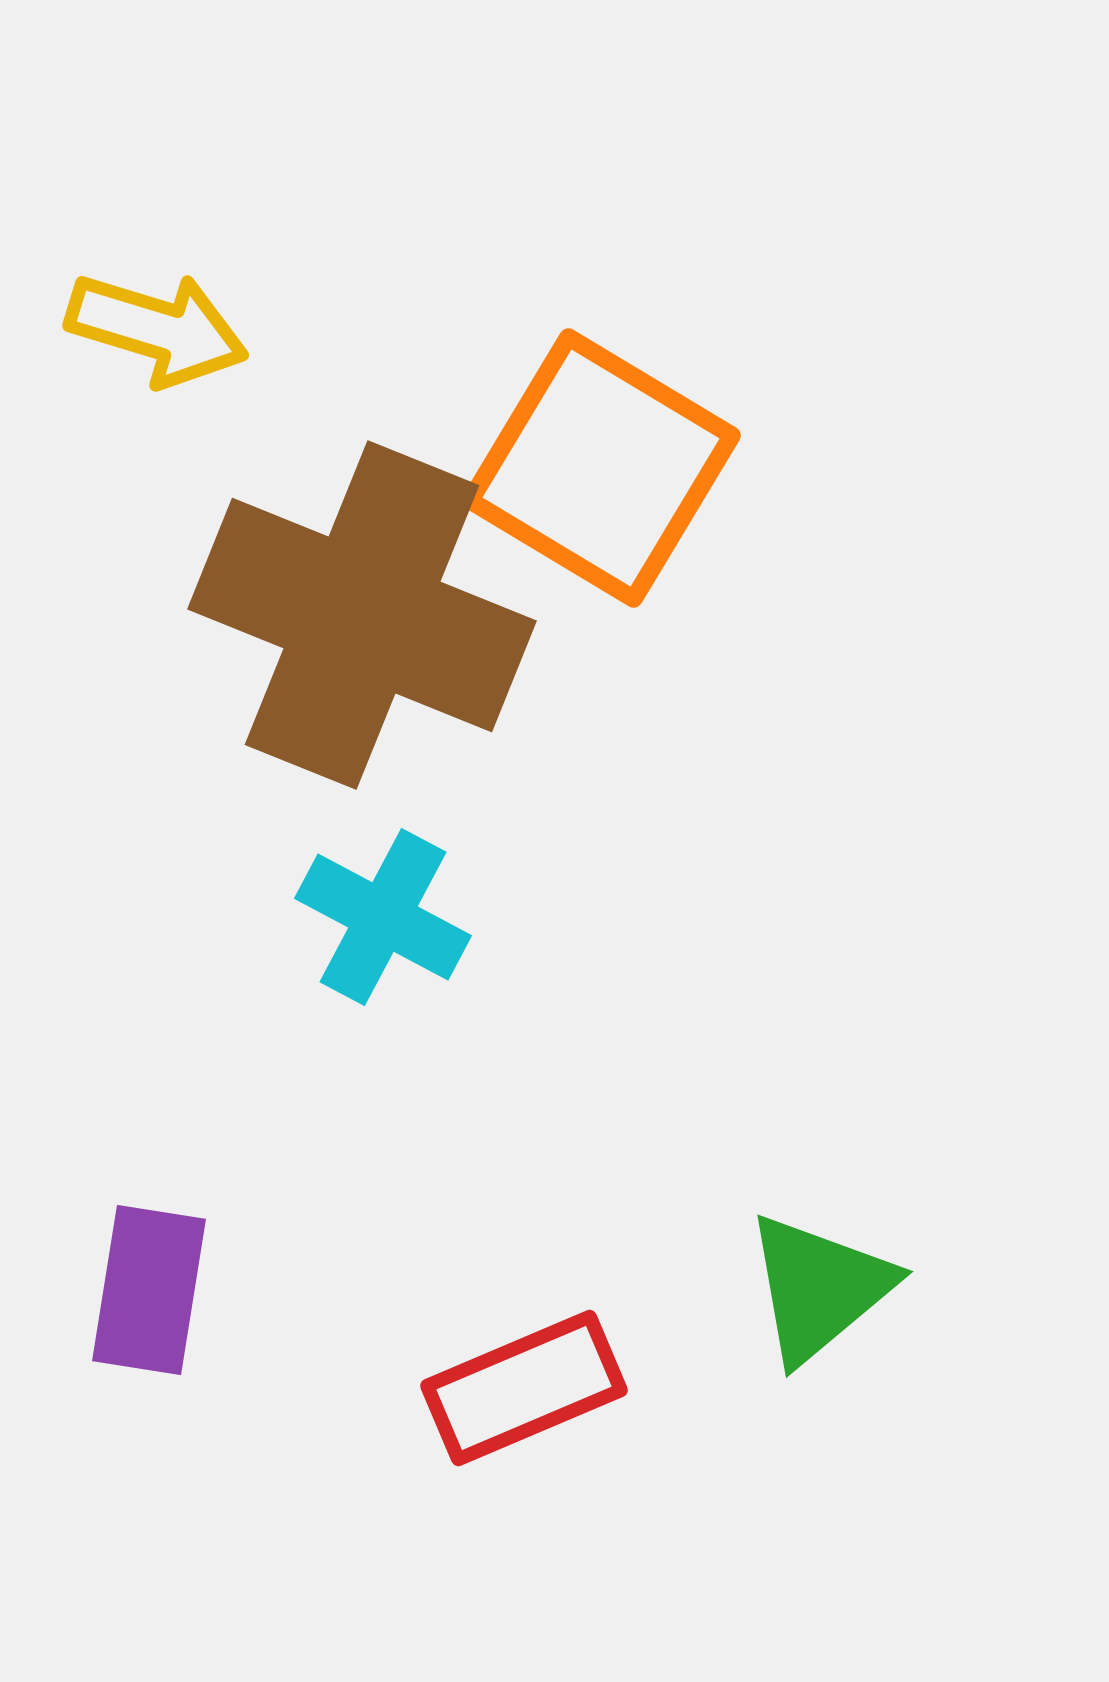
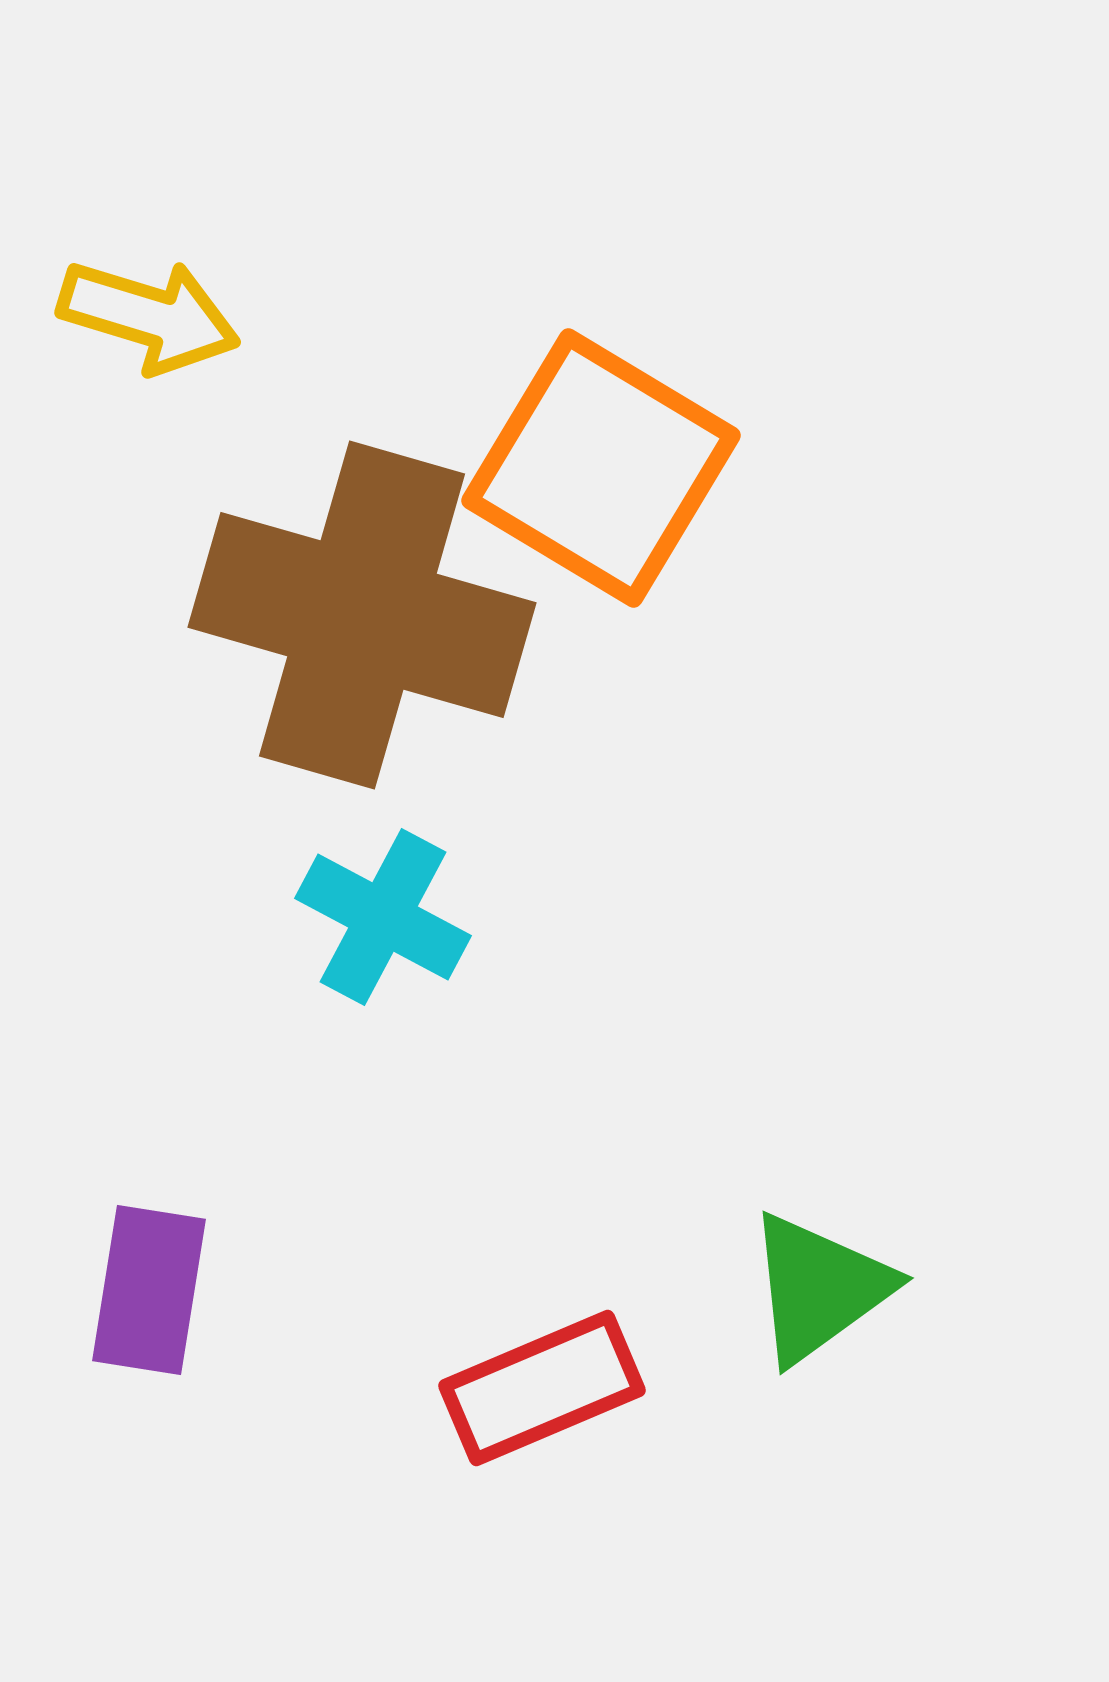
yellow arrow: moved 8 px left, 13 px up
brown cross: rotated 6 degrees counterclockwise
green triangle: rotated 4 degrees clockwise
red rectangle: moved 18 px right
